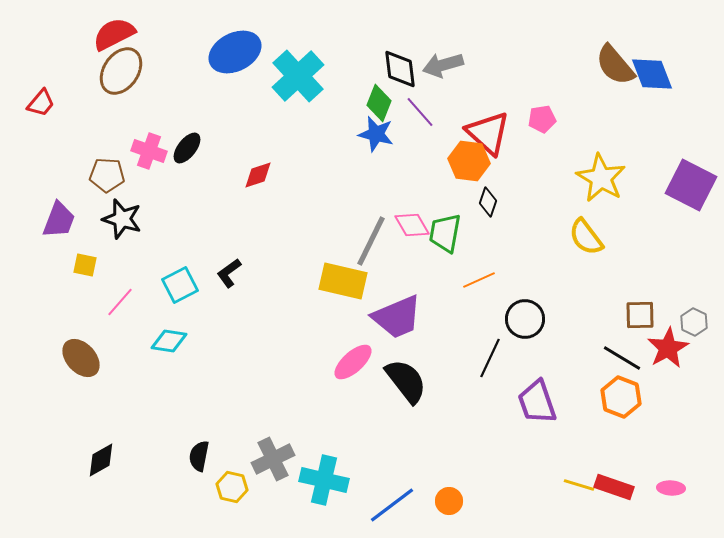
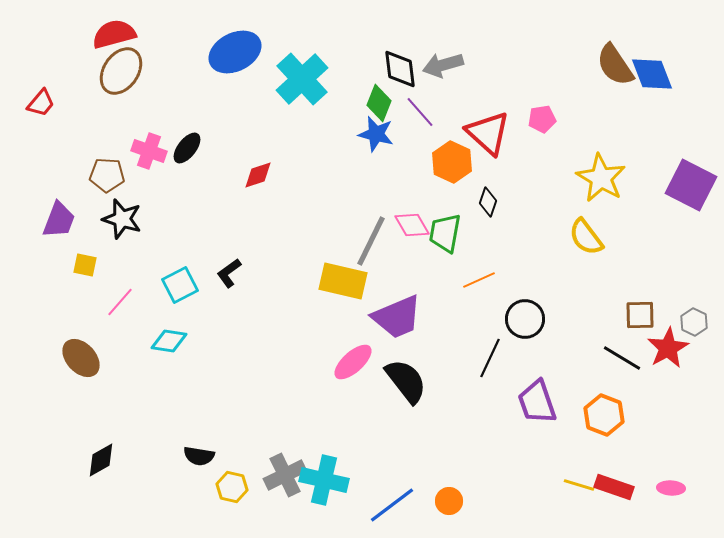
red semicircle at (114, 34): rotated 12 degrees clockwise
brown semicircle at (615, 65): rotated 6 degrees clockwise
cyan cross at (298, 76): moved 4 px right, 3 px down
orange hexagon at (469, 161): moved 17 px left, 1 px down; rotated 18 degrees clockwise
orange hexagon at (621, 397): moved 17 px left, 18 px down
black semicircle at (199, 456): rotated 92 degrees counterclockwise
gray cross at (273, 459): moved 12 px right, 16 px down
